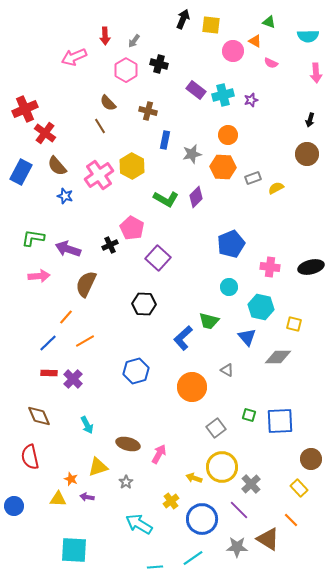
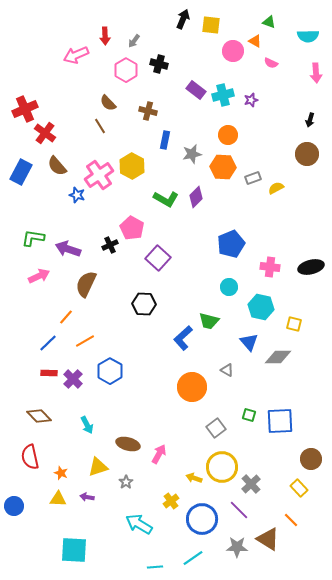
pink arrow at (74, 57): moved 2 px right, 2 px up
blue star at (65, 196): moved 12 px right, 1 px up
pink arrow at (39, 276): rotated 20 degrees counterclockwise
blue triangle at (247, 337): moved 2 px right, 5 px down
blue hexagon at (136, 371): moved 26 px left; rotated 15 degrees counterclockwise
brown diamond at (39, 416): rotated 20 degrees counterclockwise
orange star at (71, 479): moved 10 px left, 6 px up
